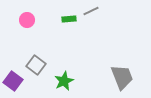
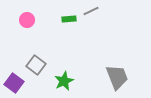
gray trapezoid: moved 5 px left
purple square: moved 1 px right, 2 px down
